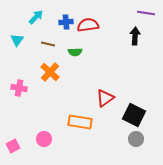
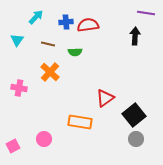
black square: rotated 25 degrees clockwise
